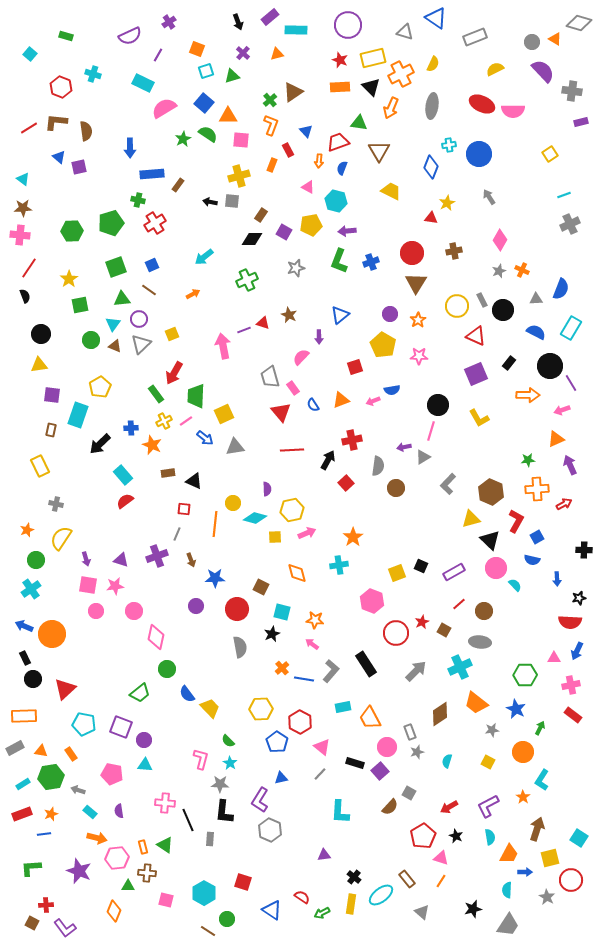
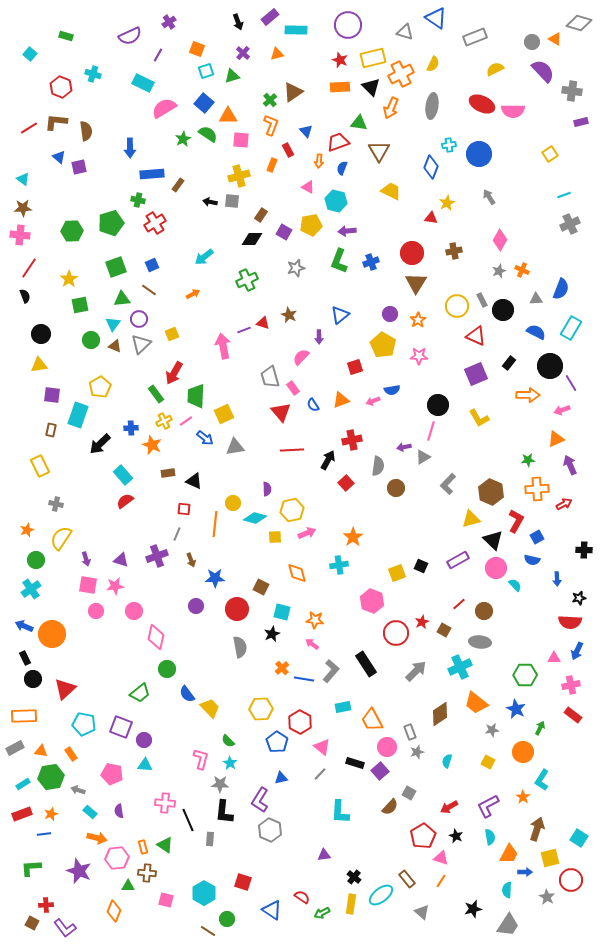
black triangle at (490, 540): moved 3 px right
purple rectangle at (454, 572): moved 4 px right, 12 px up
orange trapezoid at (370, 718): moved 2 px right, 2 px down
